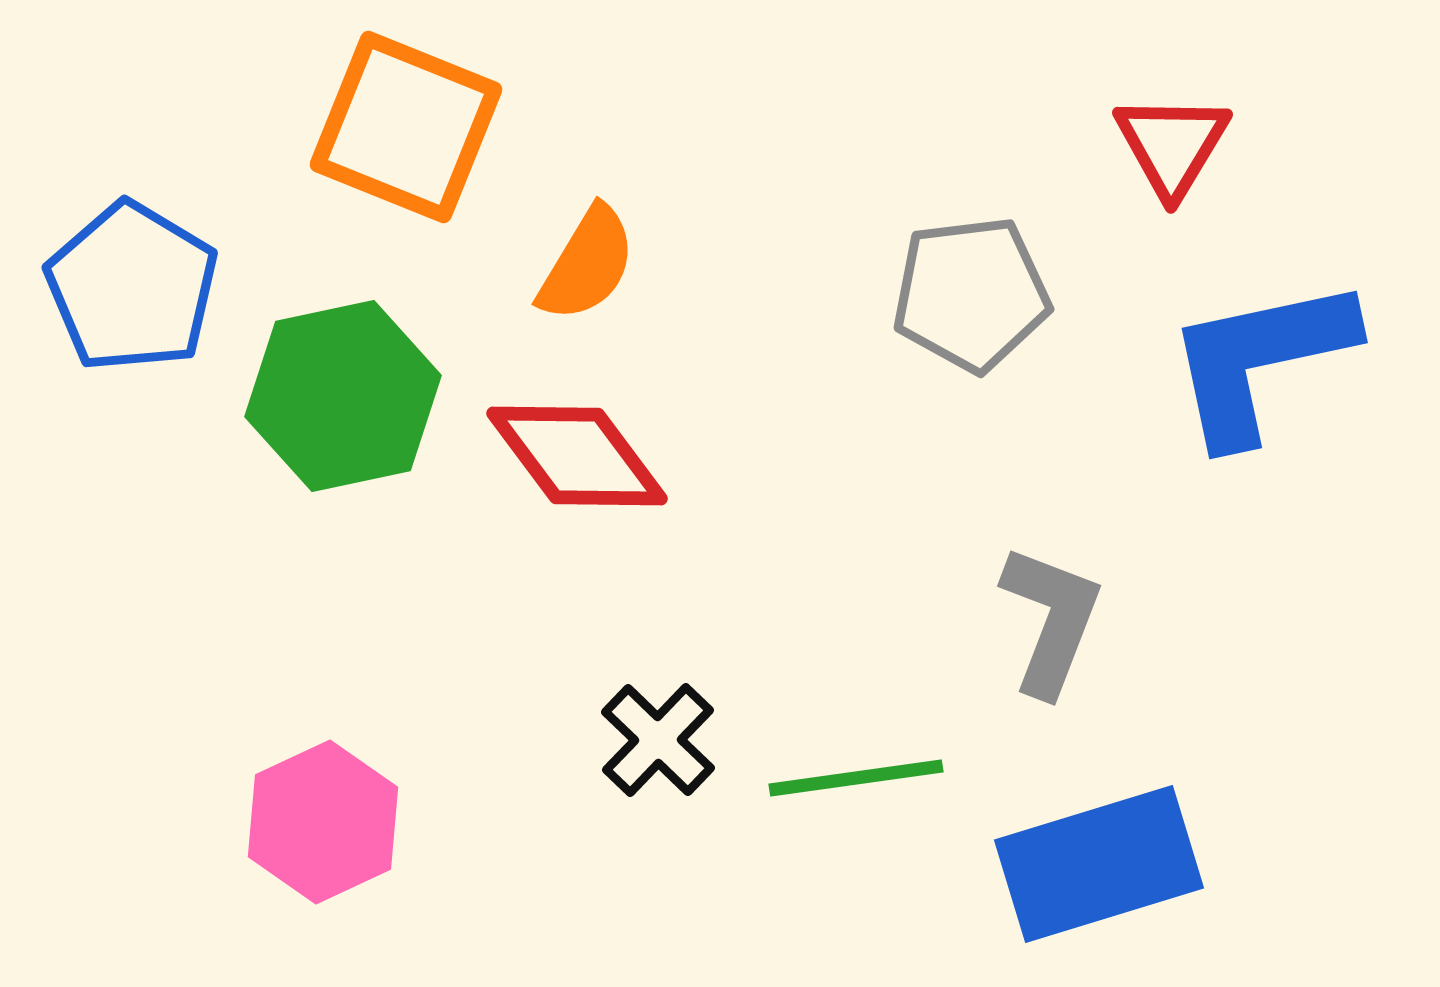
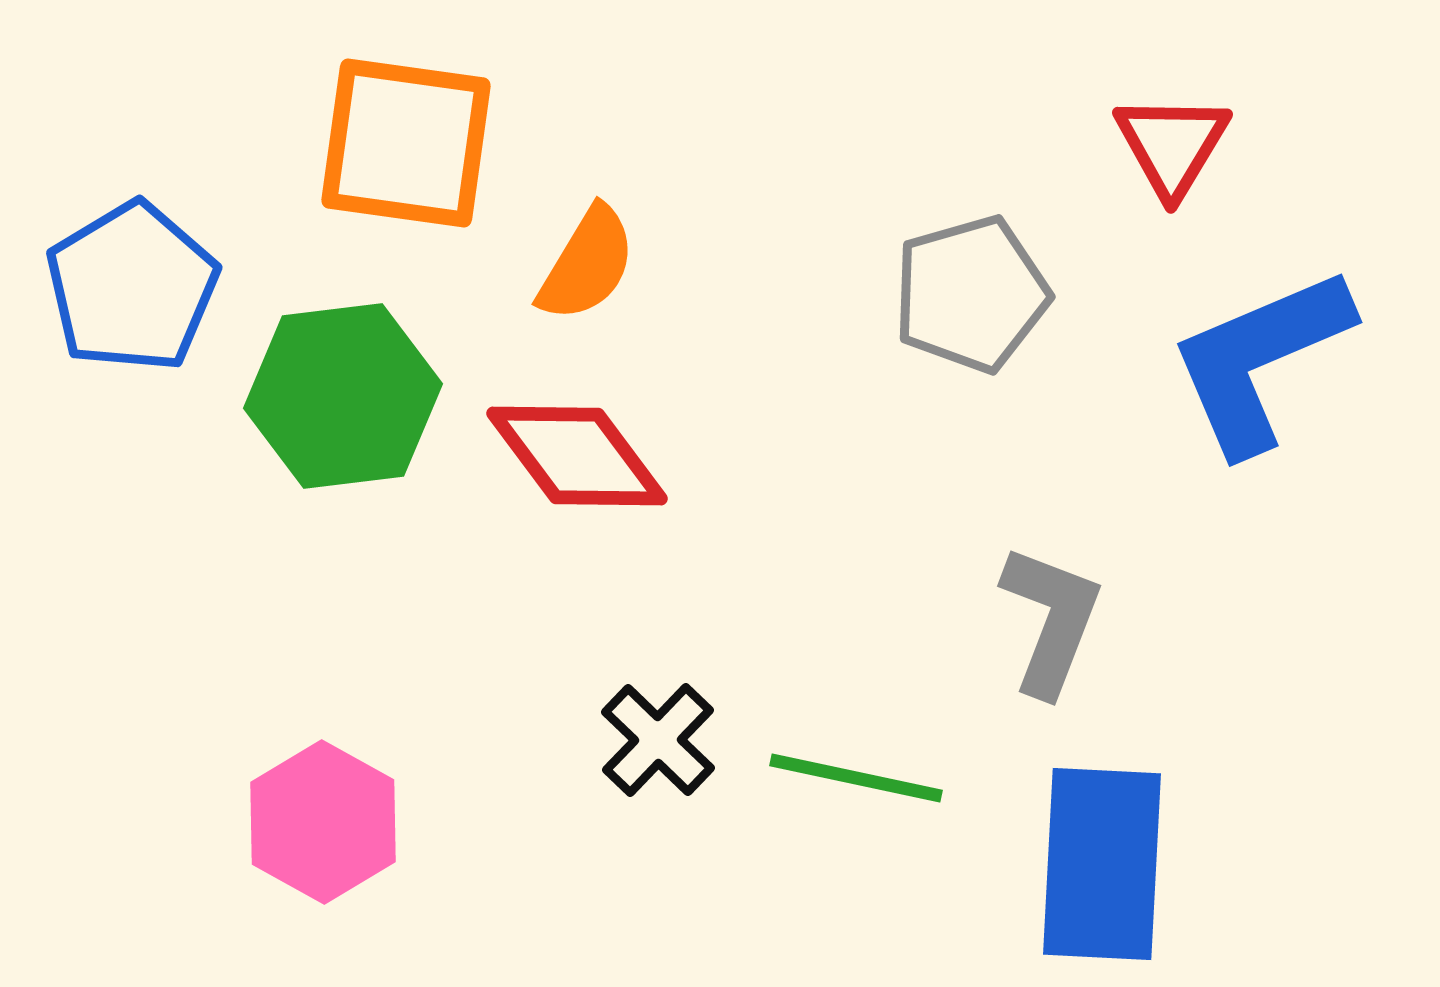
orange square: moved 16 px down; rotated 14 degrees counterclockwise
blue pentagon: rotated 10 degrees clockwise
gray pentagon: rotated 9 degrees counterclockwise
blue L-shape: rotated 11 degrees counterclockwise
green hexagon: rotated 5 degrees clockwise
green line: rotated 20 degrees clockwise
pink hexagon: rotated 6 degrees counterclockwise
blue rectangle: moved 3 px right; rotated 70 degrees counterclockwise
